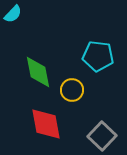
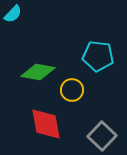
green diamond: rotated 68 degrees counterclockwise
